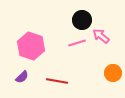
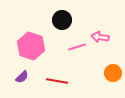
black circle: moved 20 px left
pink arrow: moved 1 px left, 1 px down; rotated 30 degrees counterclockwise
pink line: moved 4 px down
